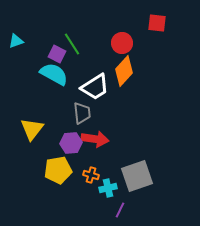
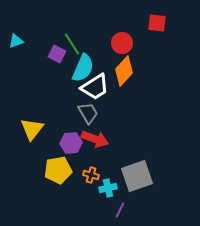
cyan semicircle: moved 29 px right, 6 px up; rotated 84 degrees clockwise
gray trapezoid: moved 6 px right; rotated 25 degrees counterclockwise
red arrow: rotated 12 degrees clockwise
